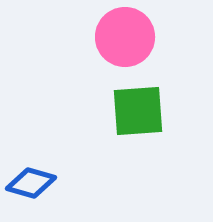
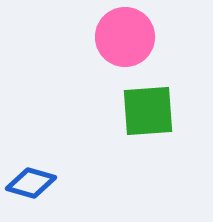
green square: moved 10 px right
